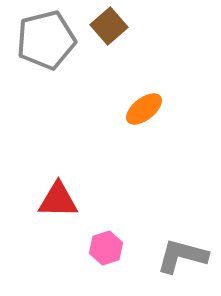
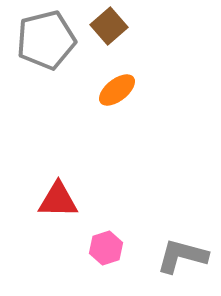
orange ellipse: moved 27 px left, 19 px up
